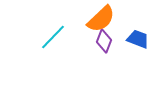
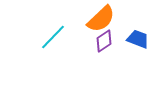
purple diamond: rotated 35 degrees clockwise
